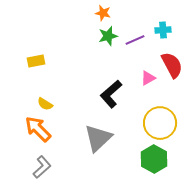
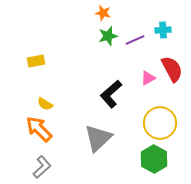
red semicircle: moved 4 px down
orange arrow: moved 1 px right
